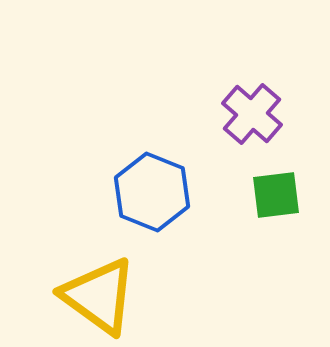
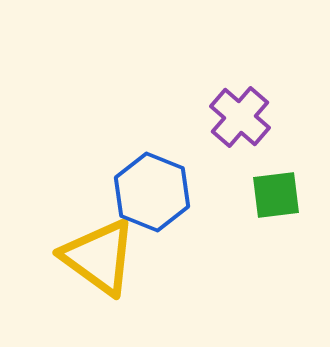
purple cross: moved 12 px left, 3 px down
yellow triangle: moved 39 px up
